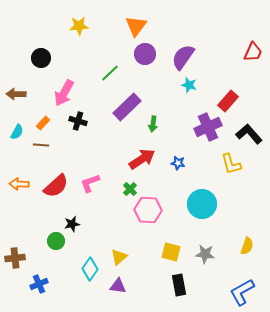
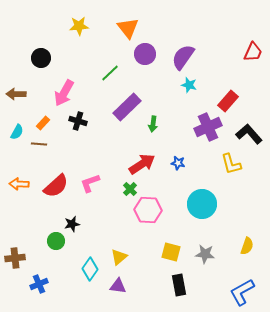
orange triangle: moved 8 px left, 2 px down; rotated 15 degrees counterclockwise
brown line: moved 2 px left, 1 px up
red arrow: moved 5 px down
